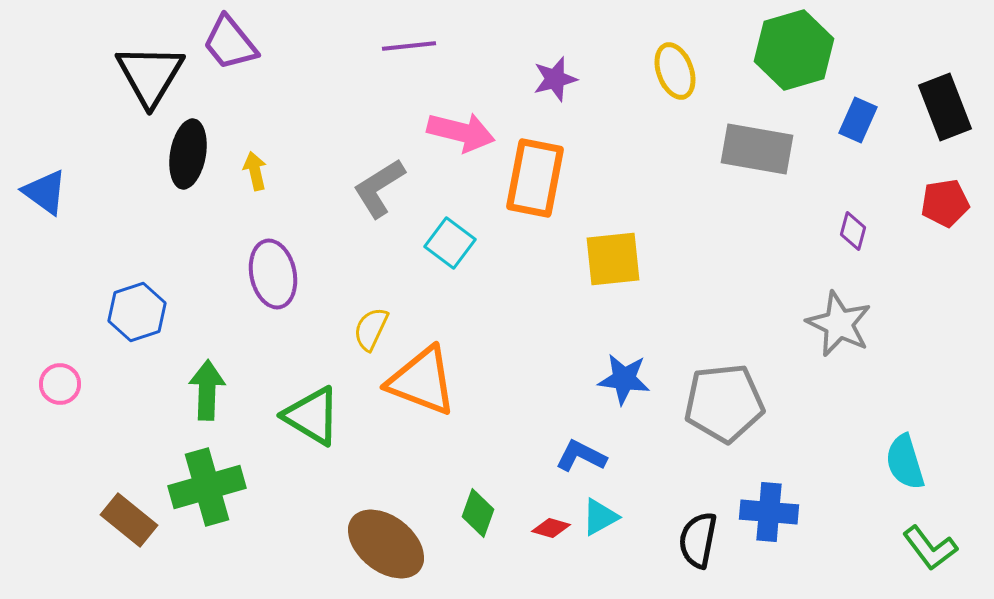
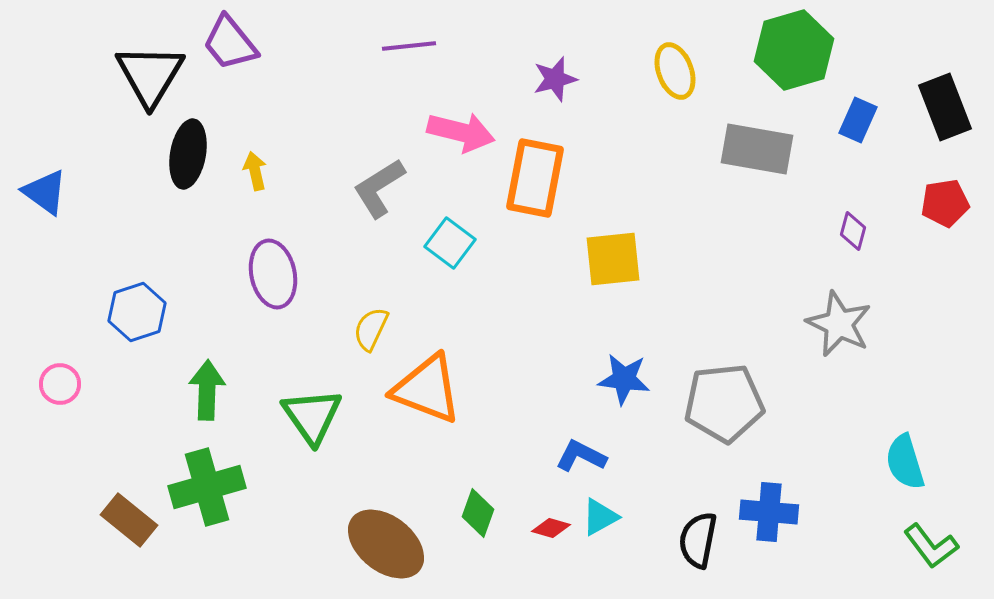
orange triangle: moved 5 px right, 8 px down
green triangle: rotated 24 degrees clockwise
green L-shape: moved 1 px right, 2 px up
